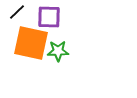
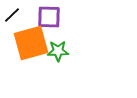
black line: moved 5 px left, 3 px down
orange square: rotated 27 degrees counterclockwise
